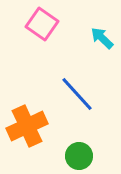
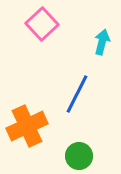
pink square: rotated 12 degrees clockwise
cyan arrow: moved 4 px down; rotated 60 degrees clockwise
blue line: rotated 69 degrees clockwise
